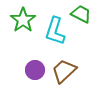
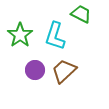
green star: moved 3 px left, 15 px down
cyan L-shape: moved 5 px down
